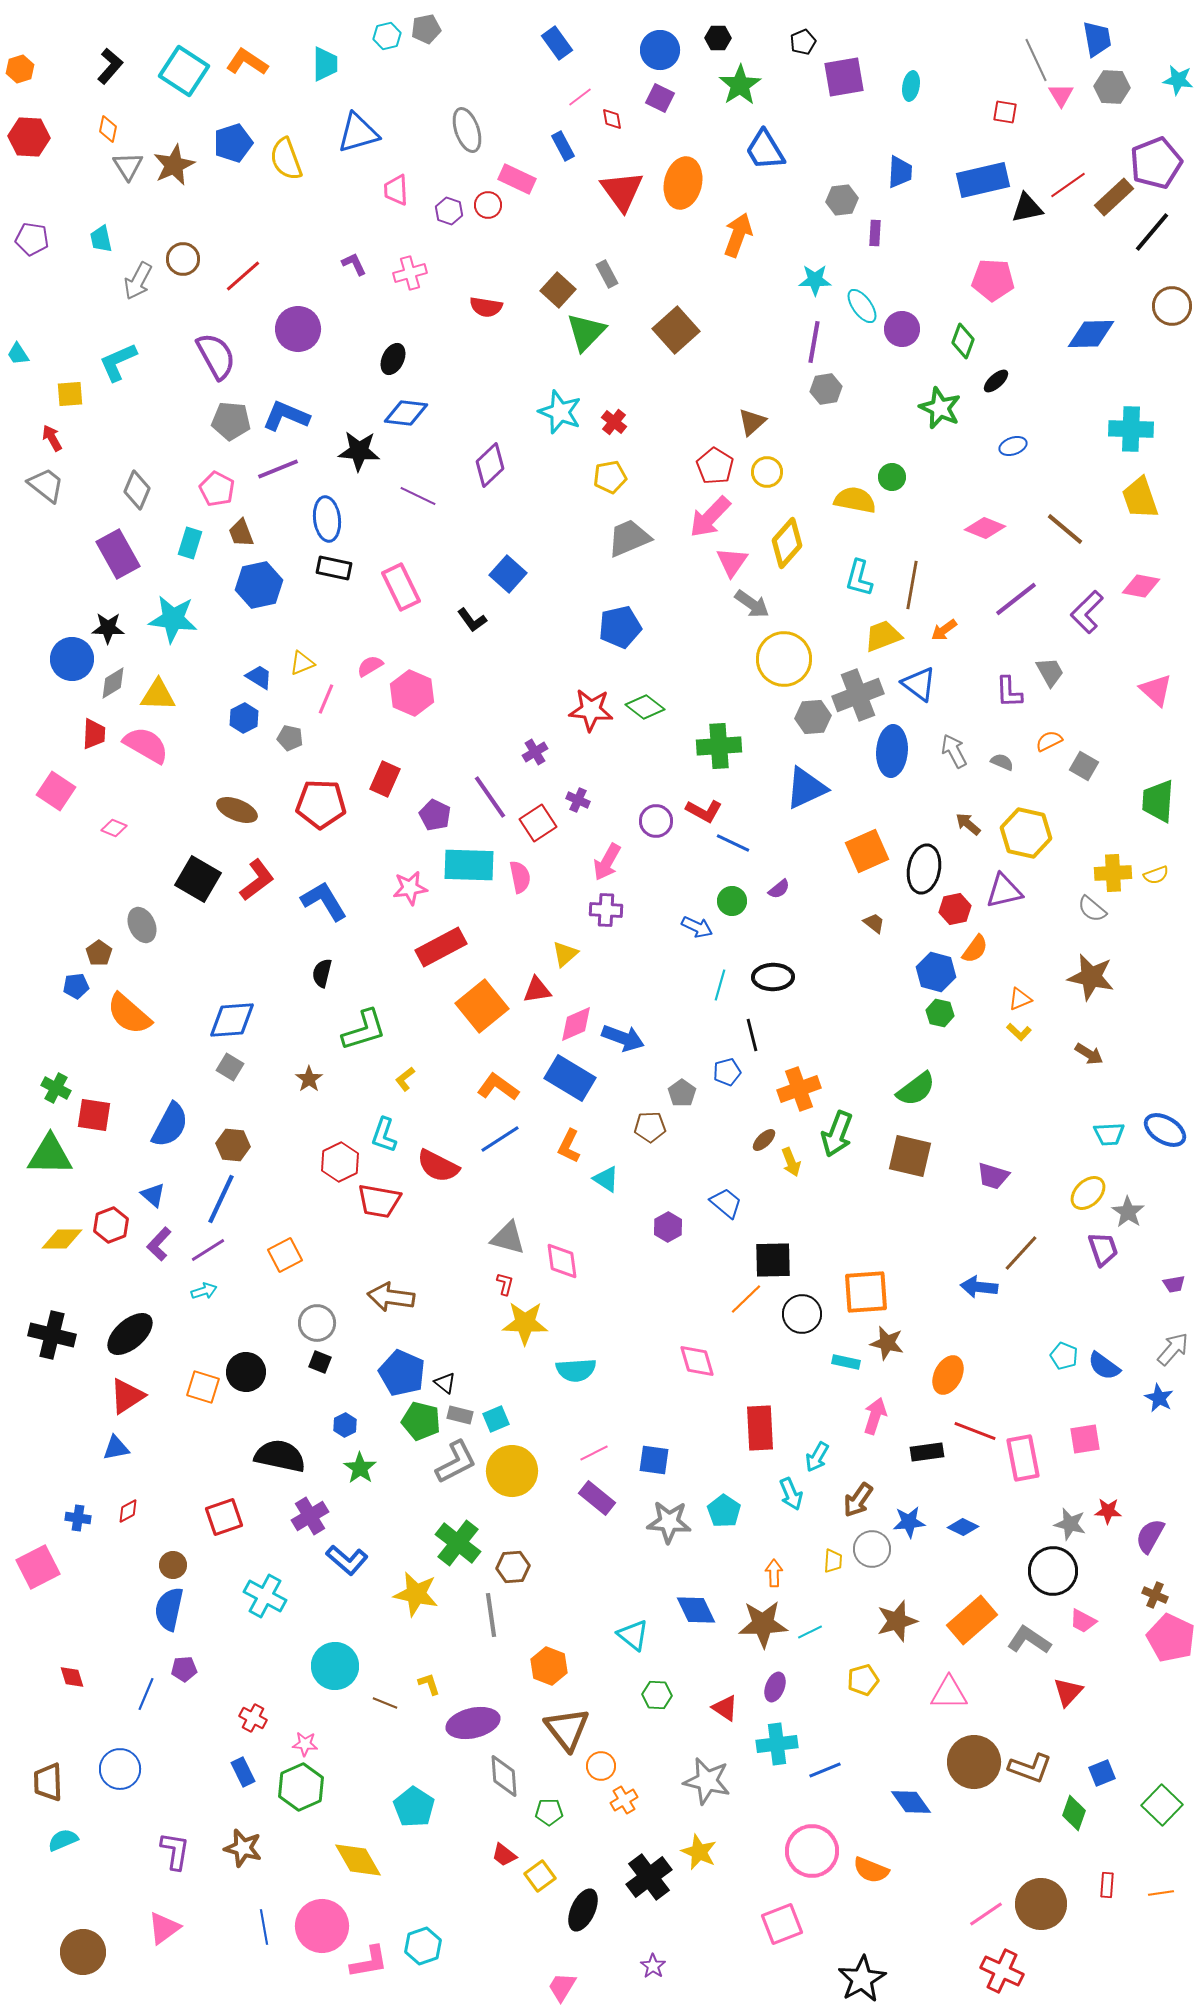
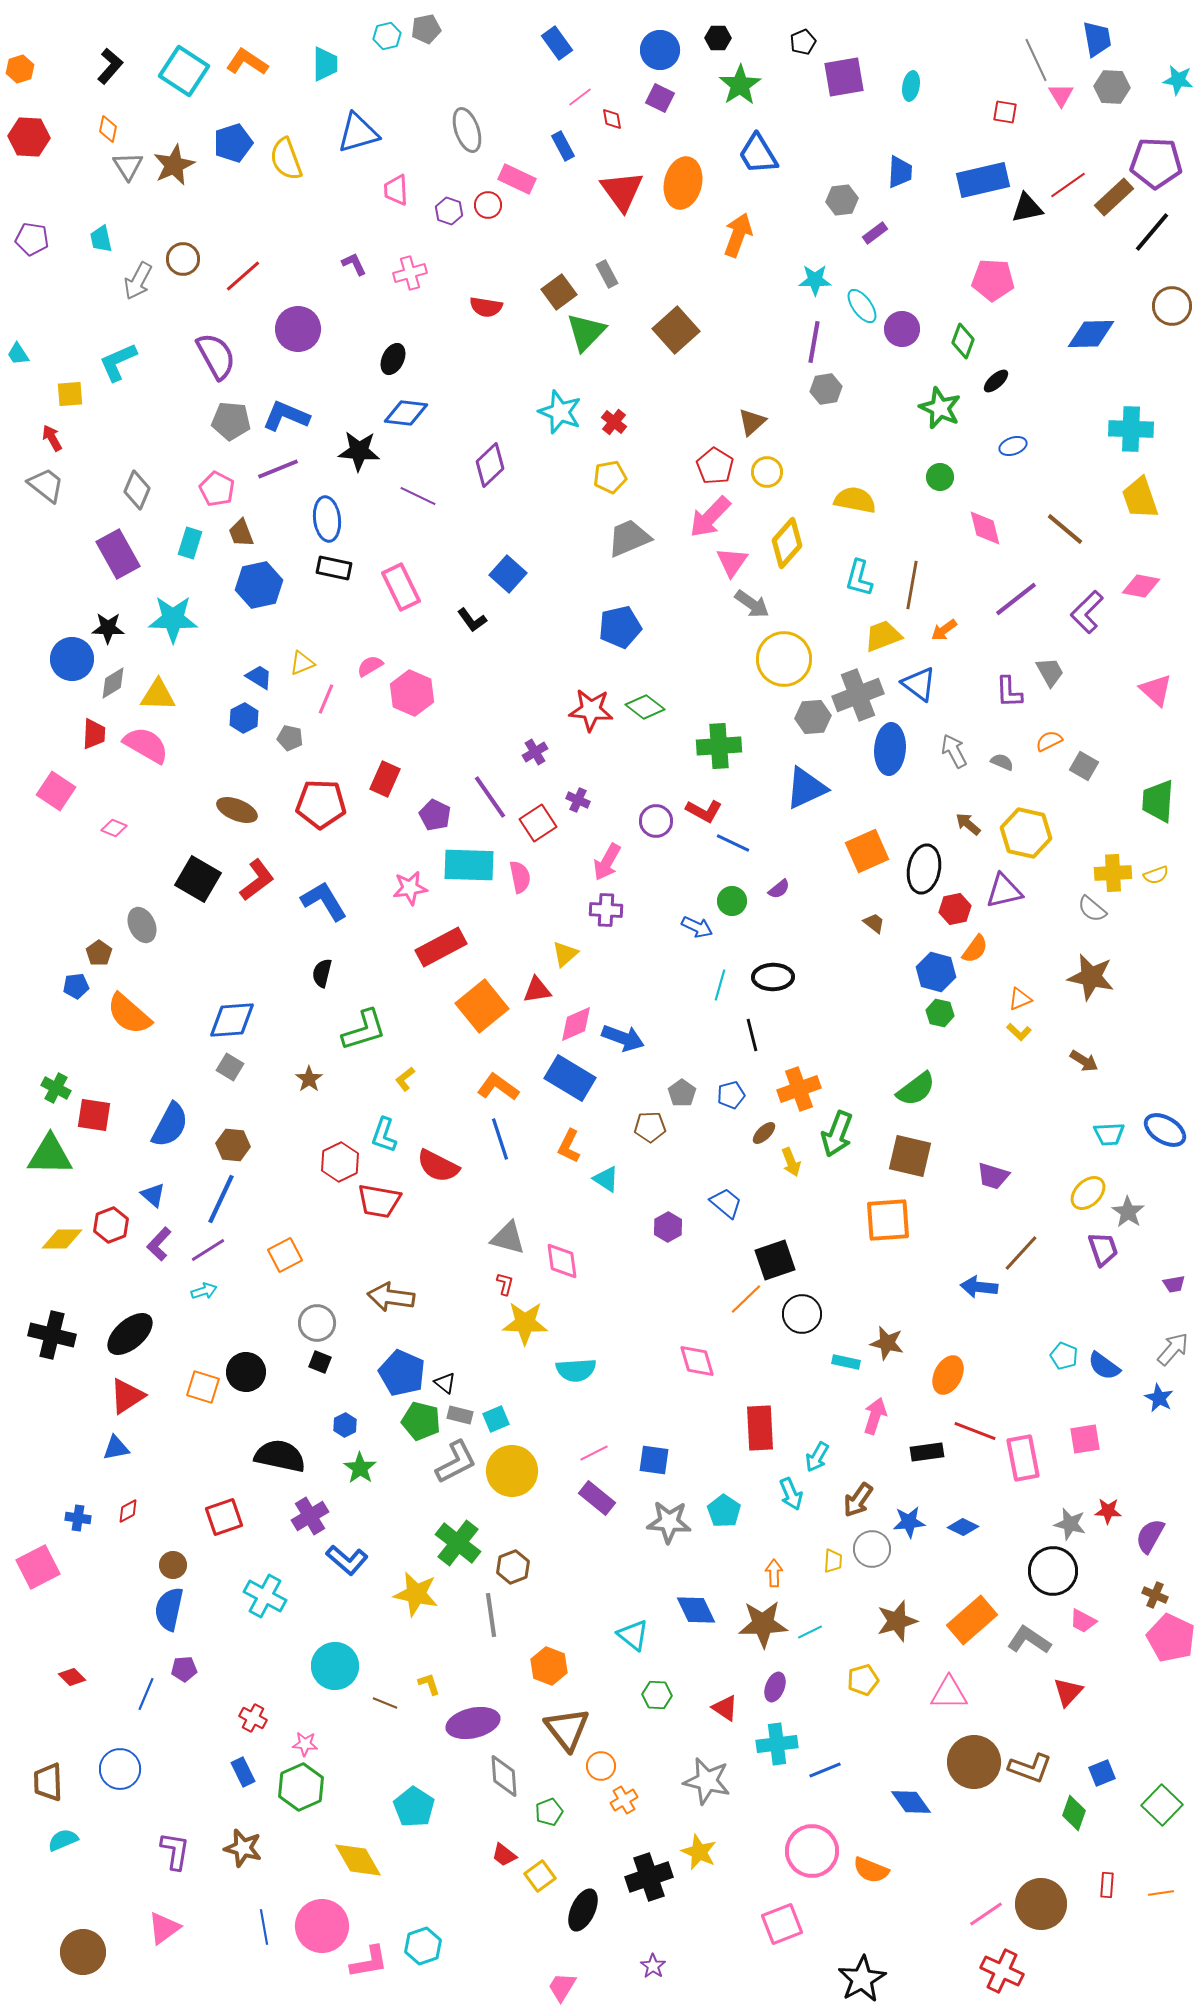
blue trapezoid at (765, 150): moved 7 px left, 4 px down
purple pentagon at (1156, 163): rotated 24 degrees clockwise
purple rectangle at (875, 233): rotated 50 degrees clockwise
brown square at (558, 290): moved 1 px right, 2 px down; rotated 12 degrees clockwise
green circle at (892, 477): moved 48 px right
pink diamond at (985, 528): rotated 54 degrees clockwise
cyan star at (173, 619): rotated 6 degrees counterclockwise
blue ellipse at (892, 751): moved 2 px left, 2 px up
brown arrow at (1089, 1054): moved 5 px left, 7 px down
blue pentagon at (727, 1072): moved 4 px right, 23 px down
blue line at (500, 1139): rotated 75 degrees counterclockwise
brown ellipse at (764, 1140): moved 7 px up
black square at (773, 1260): moved 2 px right; rotated 18 degrees counterclockwise
orange square at (866, 1292): moved 22 px right, 72 px up
brown hexagon at (513, 1567): rotated 16 degrees counterclockwise
red diamond at (72, 1677): rotated 28 degrees counterclockwise
green pentagon at (549, 1812): rotated 20 degrees counterclockwise
black cross at (649, 1877): rotated 18 degrees clockwise
